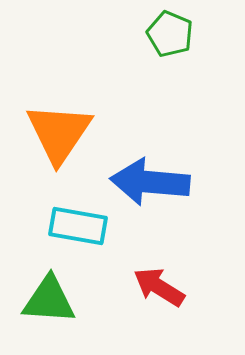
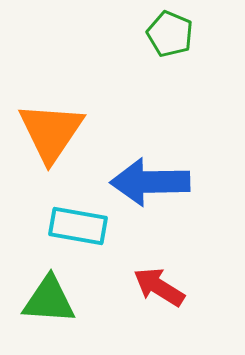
orange triangle: moved 8 px left, 1 px up
blue arrow: rotated 6 degrees counterclockwise
